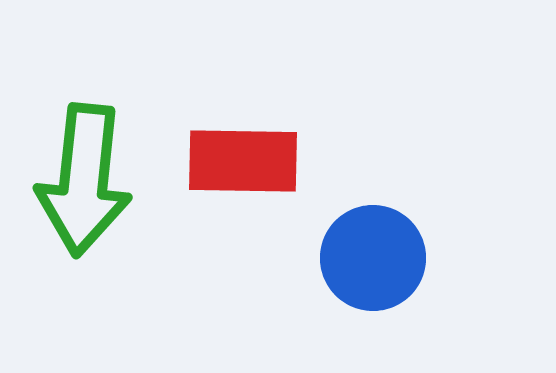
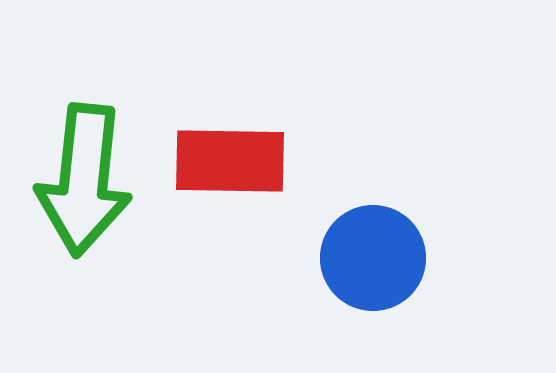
red rectangle: moved 13 px left
